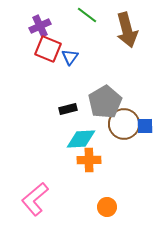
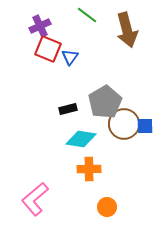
cyan diamond: rotated 12 degrees clockwise
orange cross: moved 9 px down
